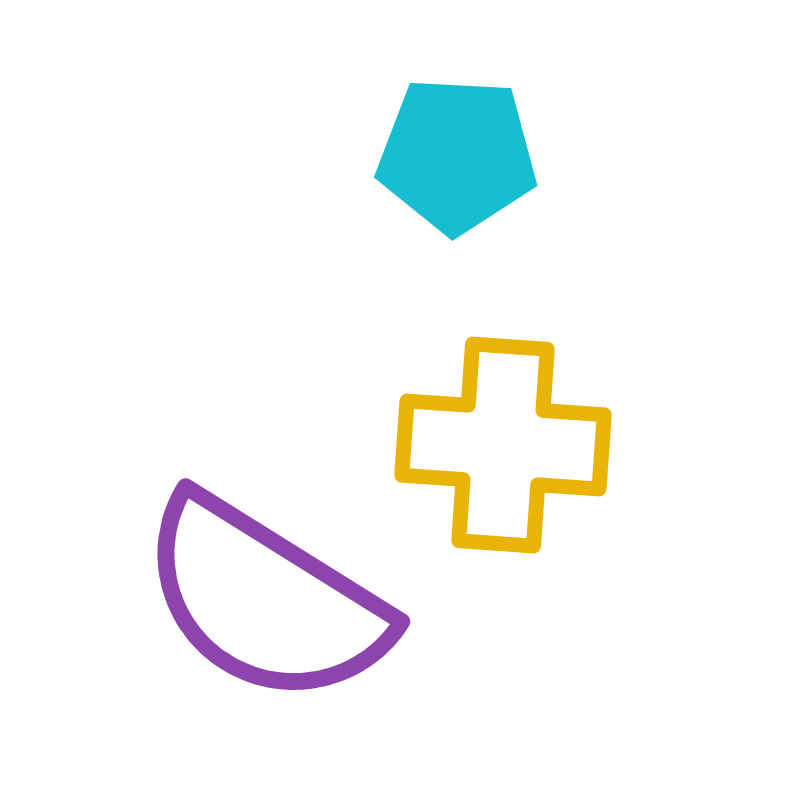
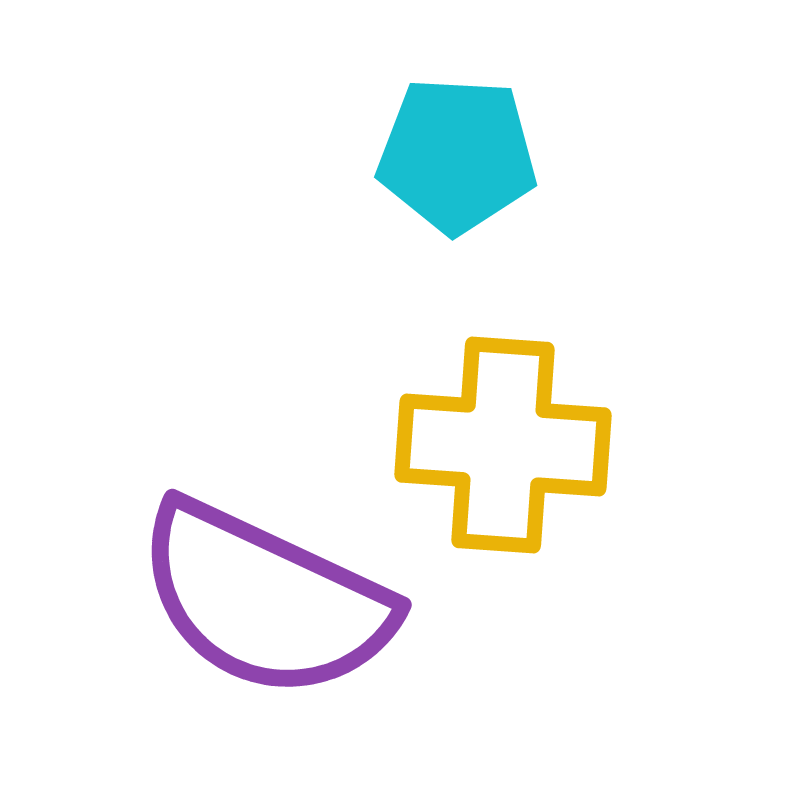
purple semicircle: rotated 7 degrees counterclockwise
